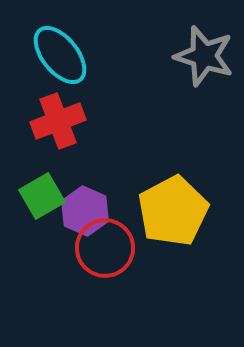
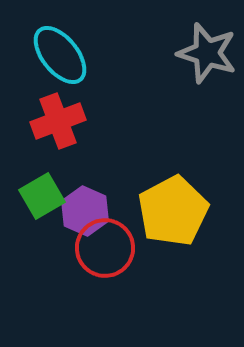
gray star: moved 3 px right, 3 px up
